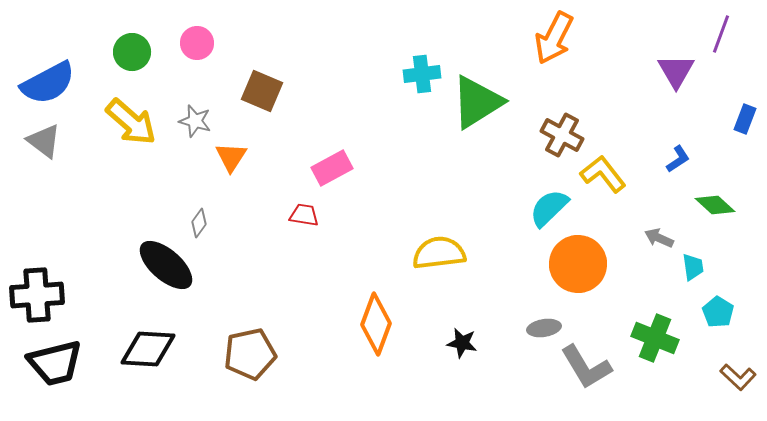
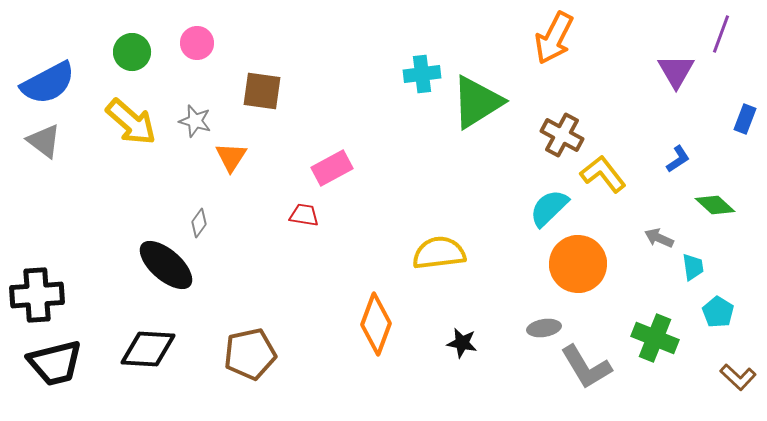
brown square: rotated 15 degrees counterclockwise
